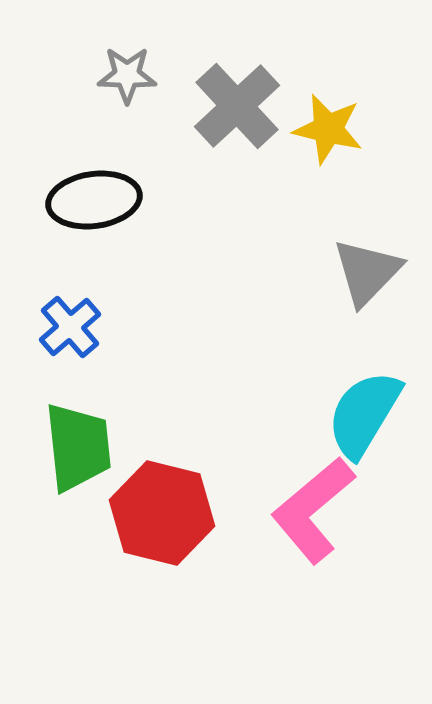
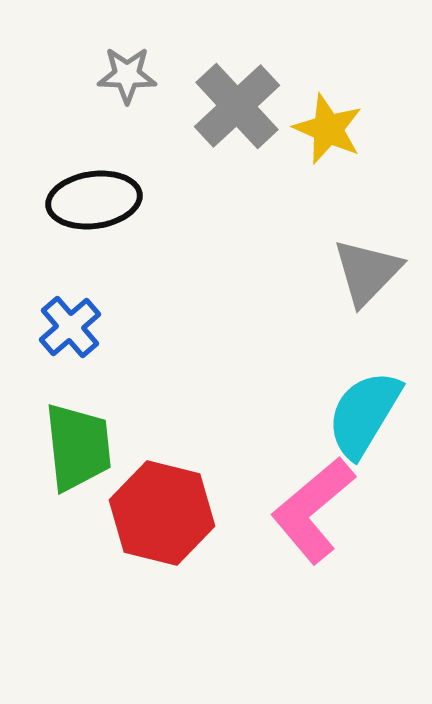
yellow star: rotated 10 degrees clockwise
